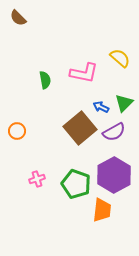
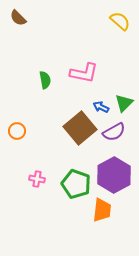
yellow semicircle: moved 37 px up
pink cross: rotated 28 degrees clockwise
